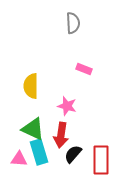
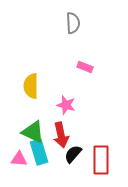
pink rectangle: moved 1 px right, 2 px up
pink star: moved 1 px left, 1 px up
green triangle: moved 3 px down
red arrow: rotated 20 degrees counterclockwise
